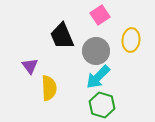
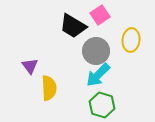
black trapezoid: moved 11 px right, 10 px up; rotated 36 degrees counterclockwise
cyan arrow: moved 2 px up
